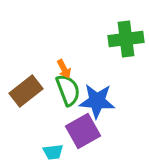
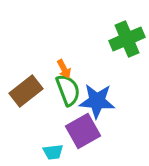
green cross: moved 1 px right; rotated 16 degrees counterclockwise
